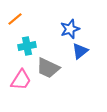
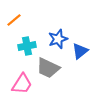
orange line: moved 1 px left, 1 px down
blue star: moved 12 px left, 10 px down
pink trapezoid: moved 1 px right, 4 px down
